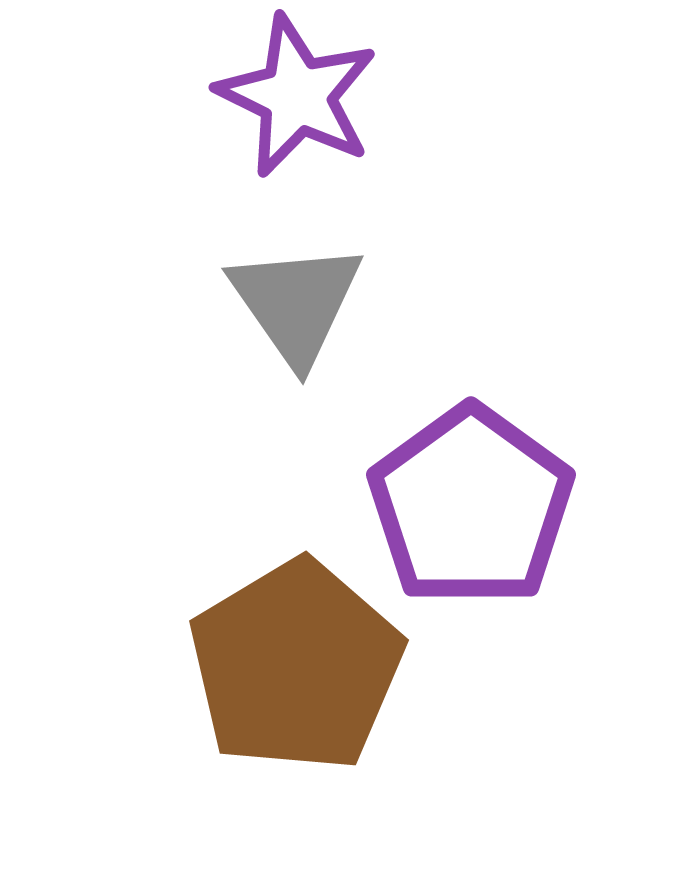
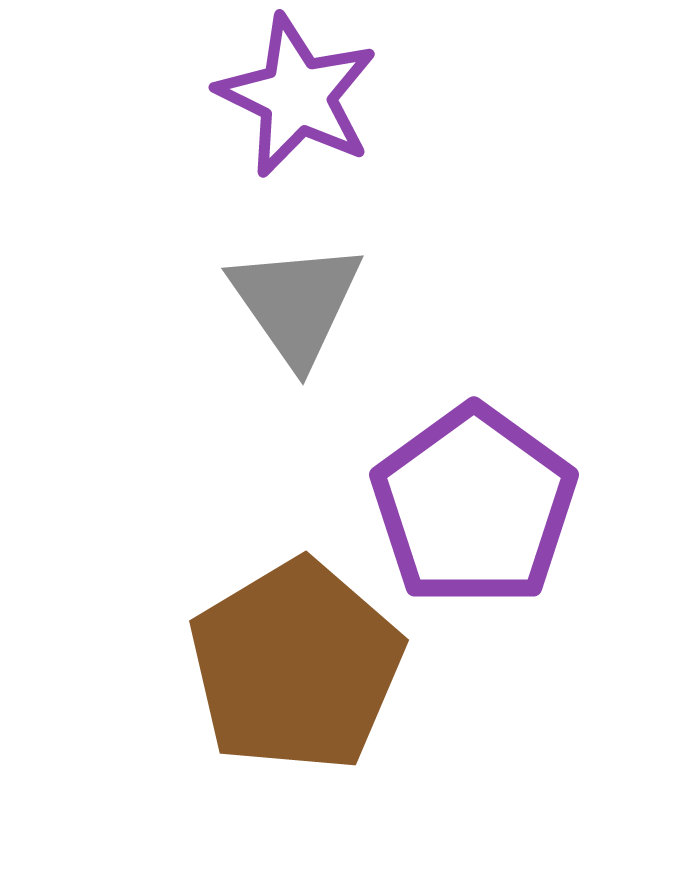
purple pentagon: moved 3 px right
